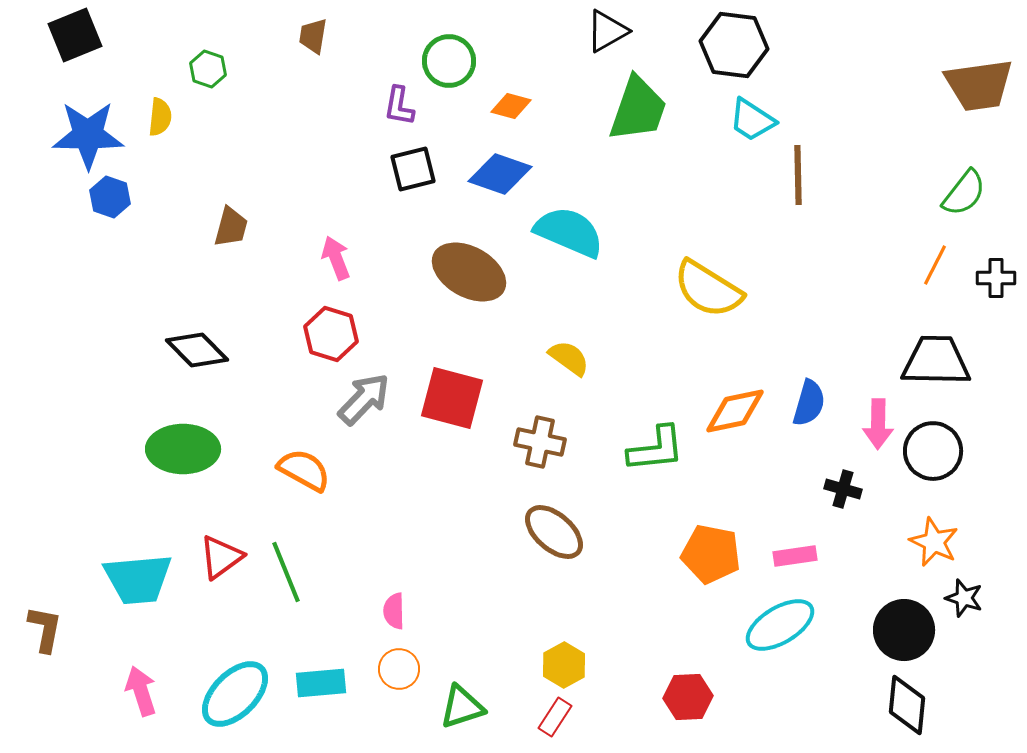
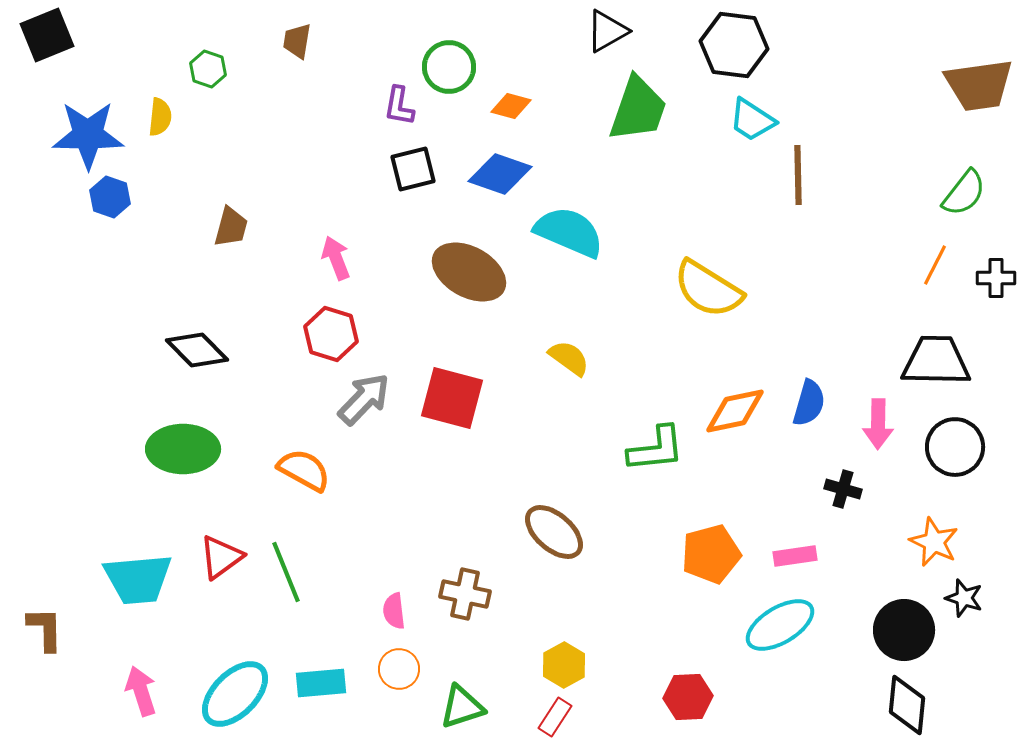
black square at (75, 35): moved 28 px left
brown trapezoid at (313, 36): moved 16 px left, 5 px down
green circle at (449, 61): moved 6 px down
brown cross at (540, 442): moved 75 px left, 152 px down
black circle at (933, 451): moved 22 px right, 4 px up
orange pentagon at (711, 554): rotated 26 degrees counterclockwise
pink semicircle at (394, 611): rotated 6 degrees counterclockwise
brown L-shape at (45, 629): rotated 12 degrees counterclockwise
